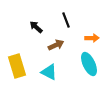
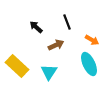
black line: moved 1 px right, 2 px down
orange arrow: moved 2 px down; rotated 32 degrees clockwise
yellow rectangle: rotated 30 degrees counterclockwise
cyan triangle: rotated 36 degrees clockwise
